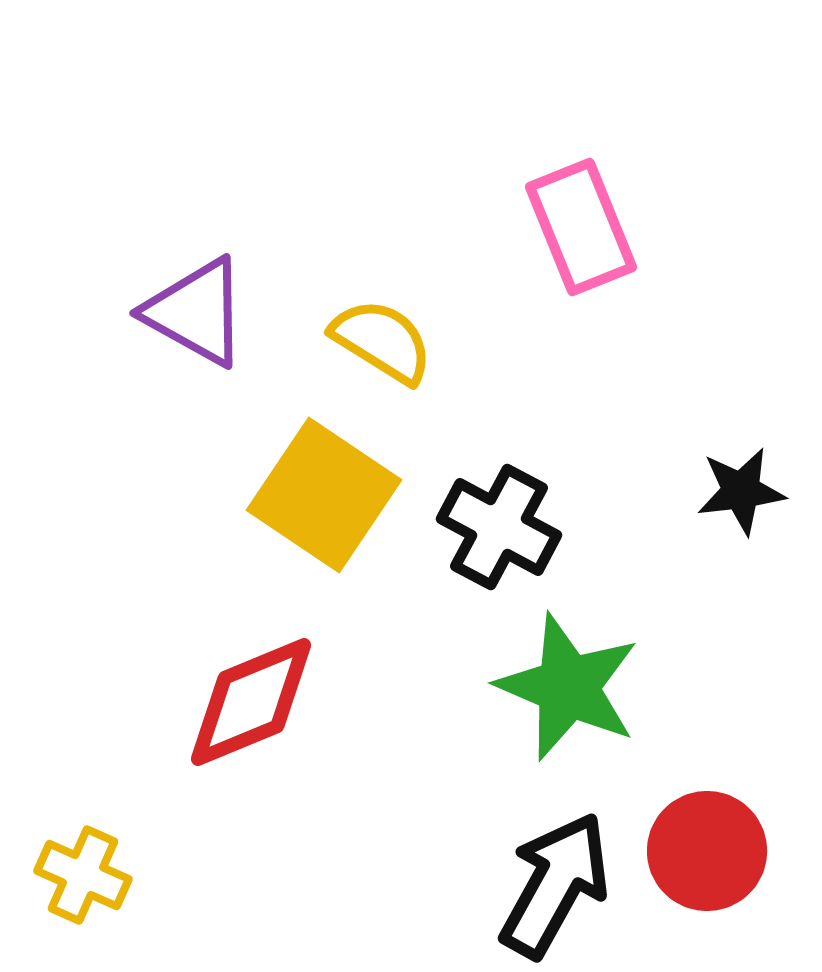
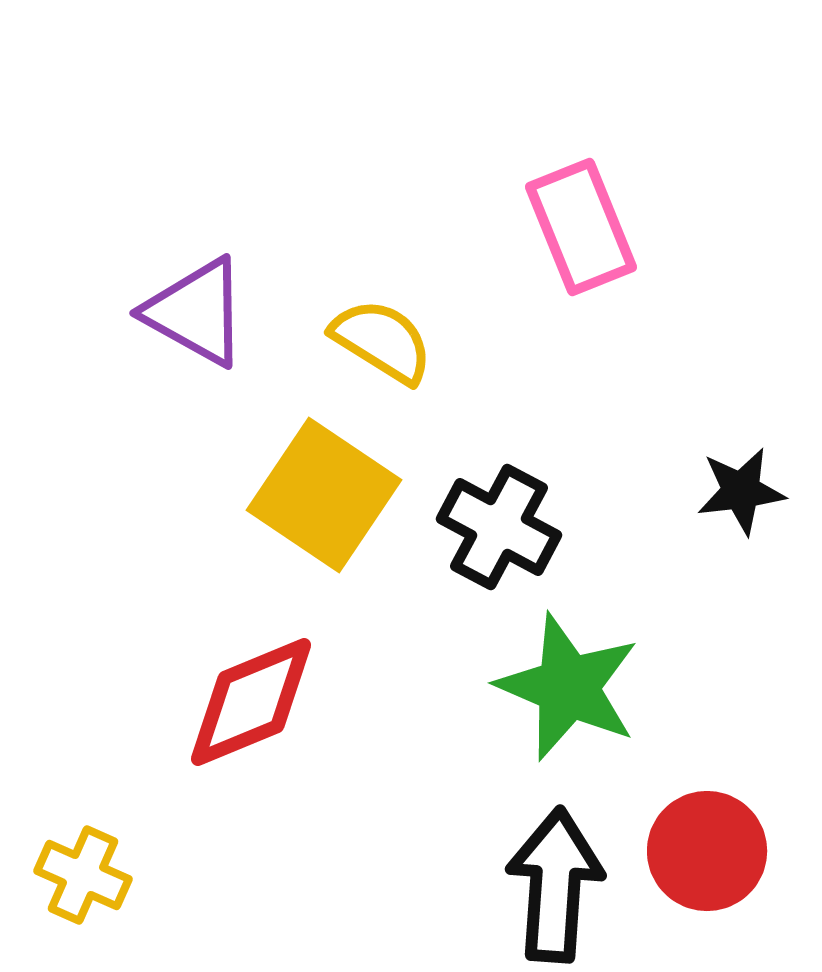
black arrow: rotated 25 degrees counterclockwise
